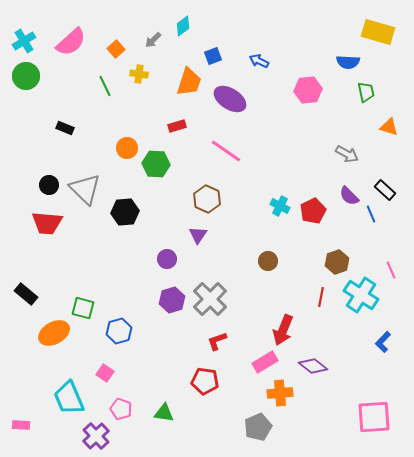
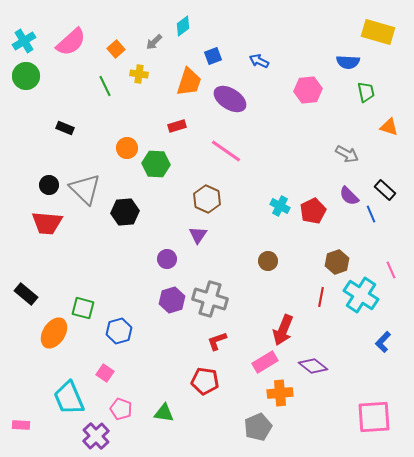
gray arrow at (153, 40): moved 1 px right, 2 px down
gray cross at (210, 299): rotated 28 degrees counterclockwise
orange ellipse at (54, 333): rotated 28 degrees counterclockwise
